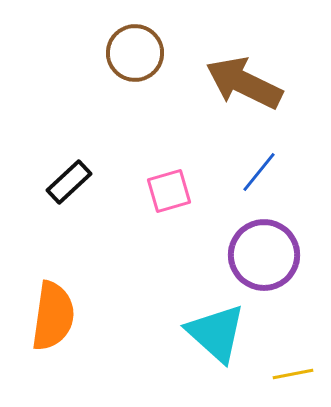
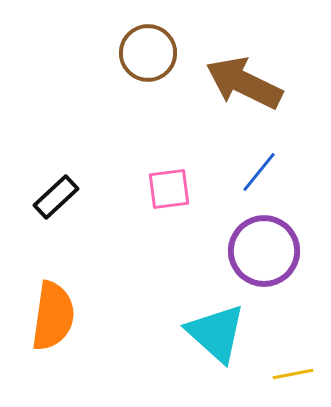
brown circle: moved 13 px right
black rectangle: moved 13 px left, 15 px down
pink square: moved 2 px up; rotated 9 degrees clockwise
purple circle: moved 4 px up
